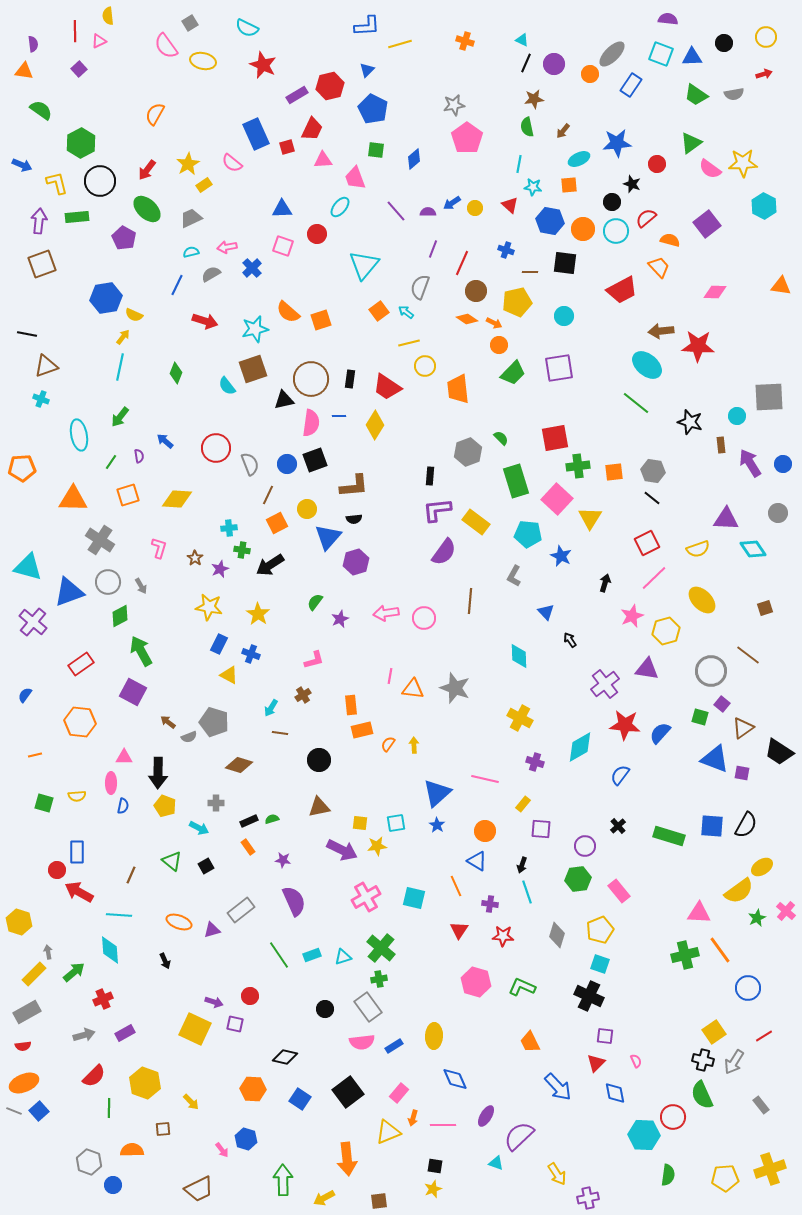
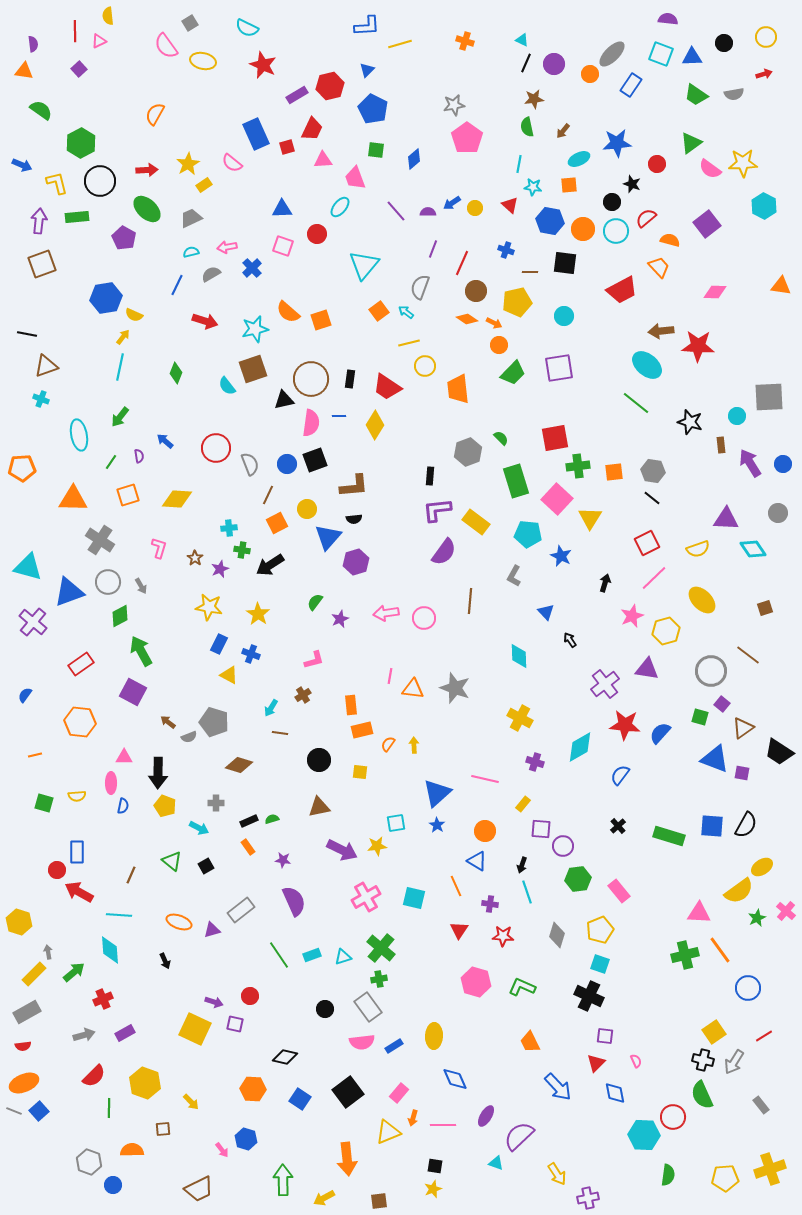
red arrow at (147, 170): rotated 130 degrees counterclockwise
yellow square at (360, 823): moved 51 px up
purple circle at (585, 846): moved 22 px left
